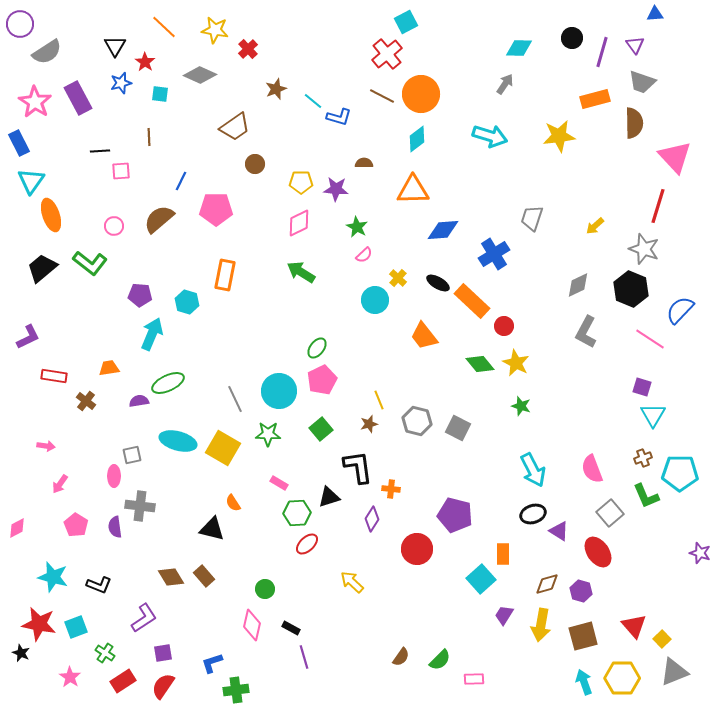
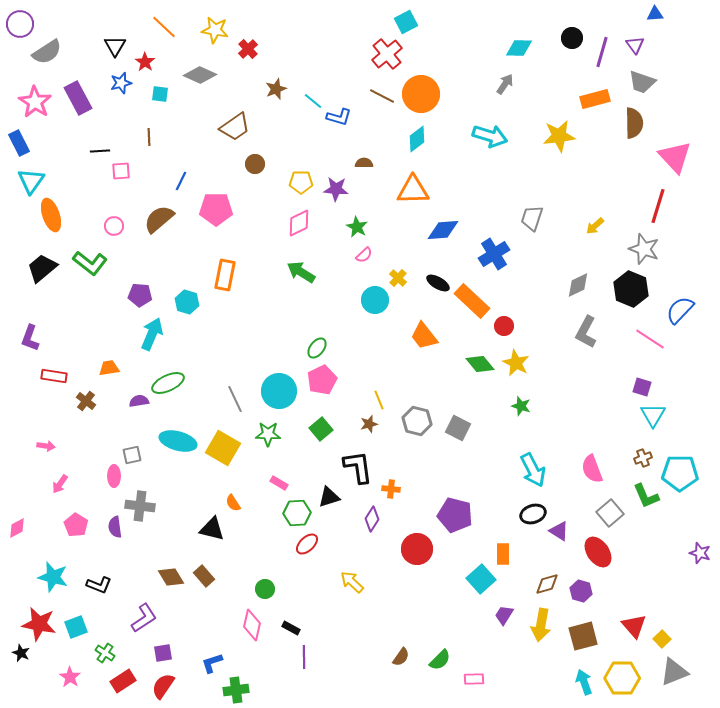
purple L-shape at (28, 337): moved 2 px right, 1 px down; rotated 136 degrees clockwise
purple line at (304, 657): rotated 15 degrees clockwise
